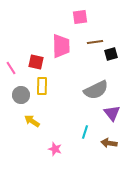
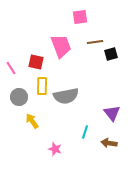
pink trapezoid: rotated 20 degrees counterclockwise
gray semicircle: moved 30 px left, 6 px down; rotated 15 degrees clockwise
gray circle: moved 2 px left, 2 px down
yellow arrow: rotated 21 degrees clockwise
